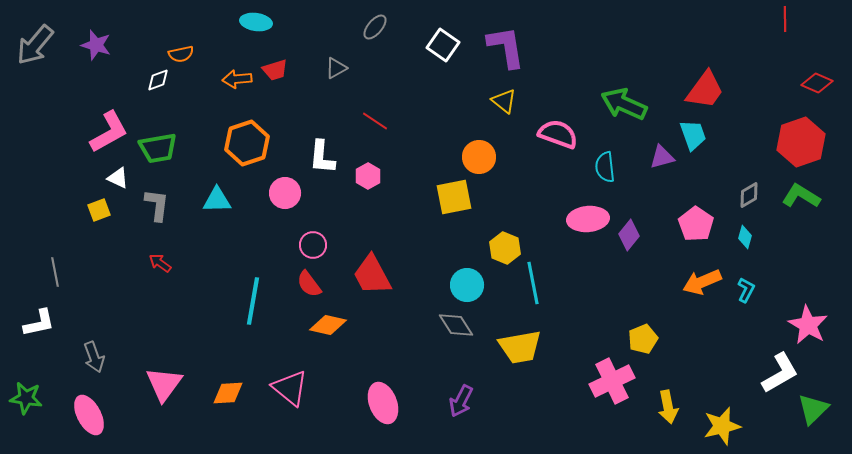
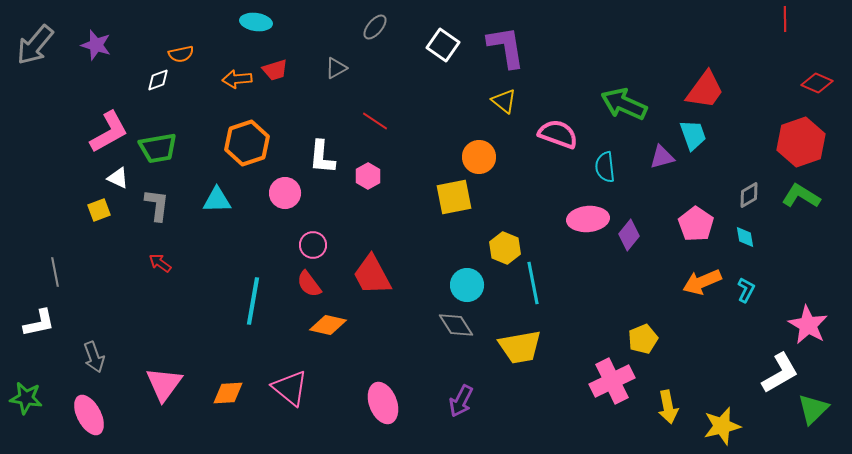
cyan diamond at (745, 237): rotated 25 degrees counterclockwise
